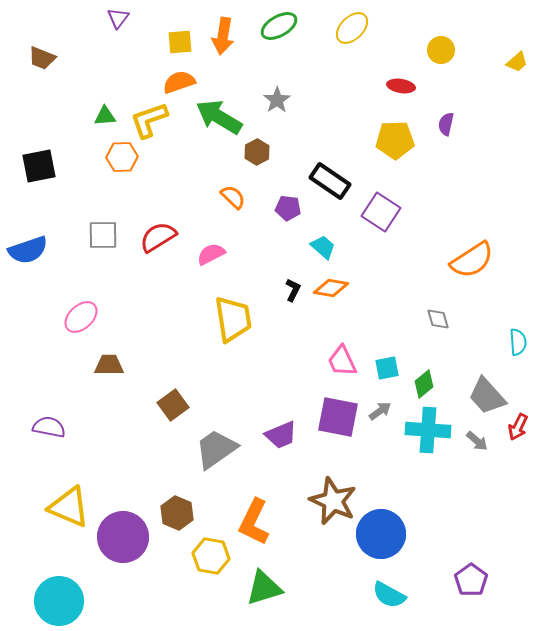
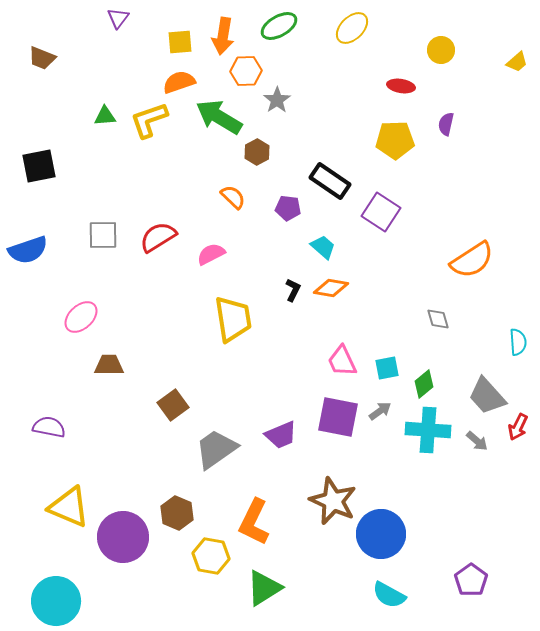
orange hexagon at (122, 157): moved 124 px right, 86 px up
green triangle at (264, 588): rotated 15 degrees counterclockwise
cyan circle at (59, 601): moved 3 px left
